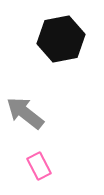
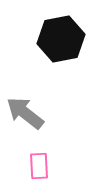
pink rectangle: rotated 24 degrees clockwise
